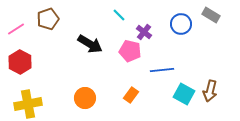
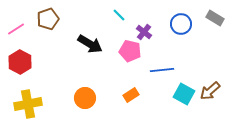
gray rectangle: moved 4 px right, 3 px down
brown arrow: rotated 35 degrees clockwise
orange rectangle: rotated 21 degrees clockwise
